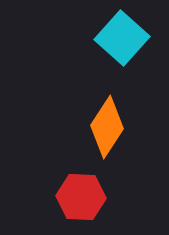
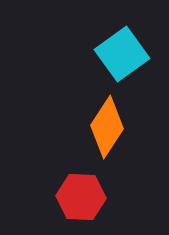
cyan square: moved 16 px down; rotated 12 degrees clockwise
